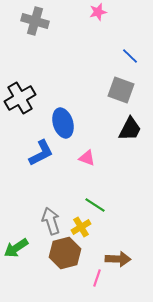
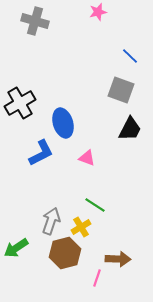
black cross: moved 5 px down
gray arrow: rotated 36 degrees clockwise
